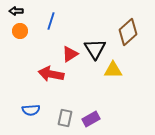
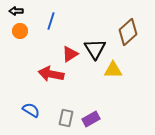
blue semicircle: rotated 144 degrees counterclockwise
gray rectangle: moved 1 px right
